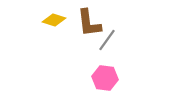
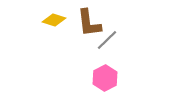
gray line: rotated 10 degrees clockwise
pink hexagon: rotated 25 degrees clockwise
